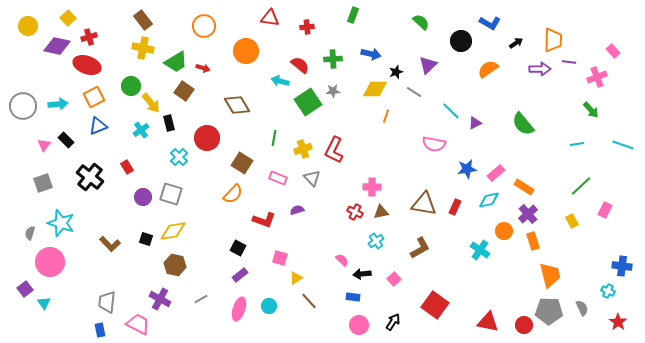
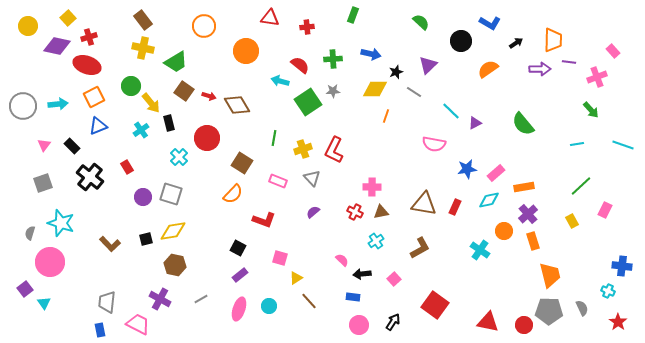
red arrow at (203, 68): moved 6 px right, 28 px down
black rectangle at (66, 140): moved 6 px right, 6 px down
pink rectangle at (278, 178): moved 3 px down
orange rectangle at (524, 187): rotated 42 degrees counterclockwise
purple semicircle at (297, 210): moved 16 px right, 2 px down; rotated 24 degrees counterclockwise
black square at (146, 239): rotated 32 degrees counterclockwise
